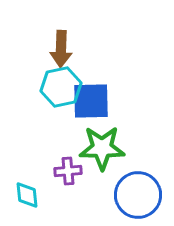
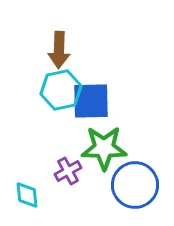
brown arrow: moved 2 px left, 1 px down
cyan hexagon: moved 3 px down
green star: moved 2 px right
purple cross: rotated 24 degrees counterclockwise
blue circle: moved 3 px left, 10 px up
